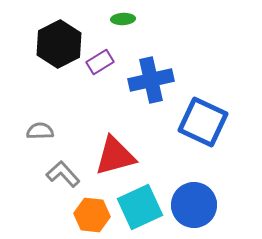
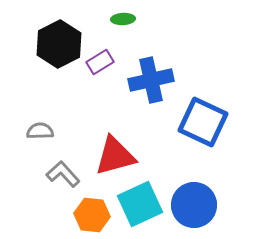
cyan square: moved 3 px up
